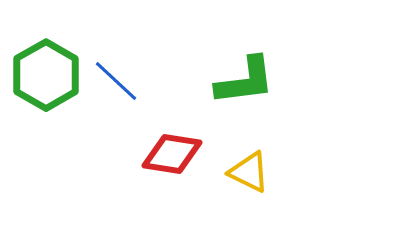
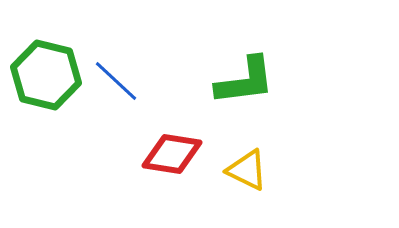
green hexagon: rotated 16 degrees counterclockwise
yellow triangle: moved 2 px left, 2 px up
